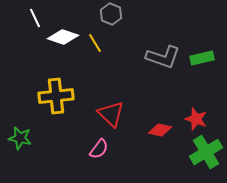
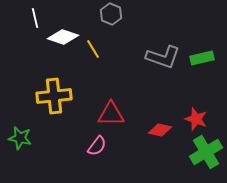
white line: rotated 12 degrees clockwise
yellow line: moved 2 px left, 6 px down
yellow cross: moved 2 px left
red triangle: rotated 44 degrees counterclockwise
pink semicircle: moved 2 px left, 3 px up
